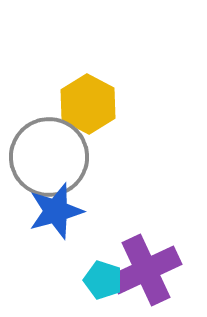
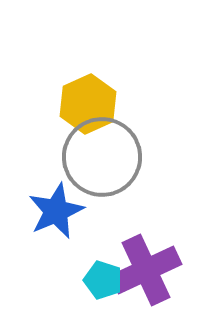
yellow hexagon: rotated 8 degrees clockwise
gray circle: moved 53 px right
blue star: rotated 8 degrees counterclockwise
